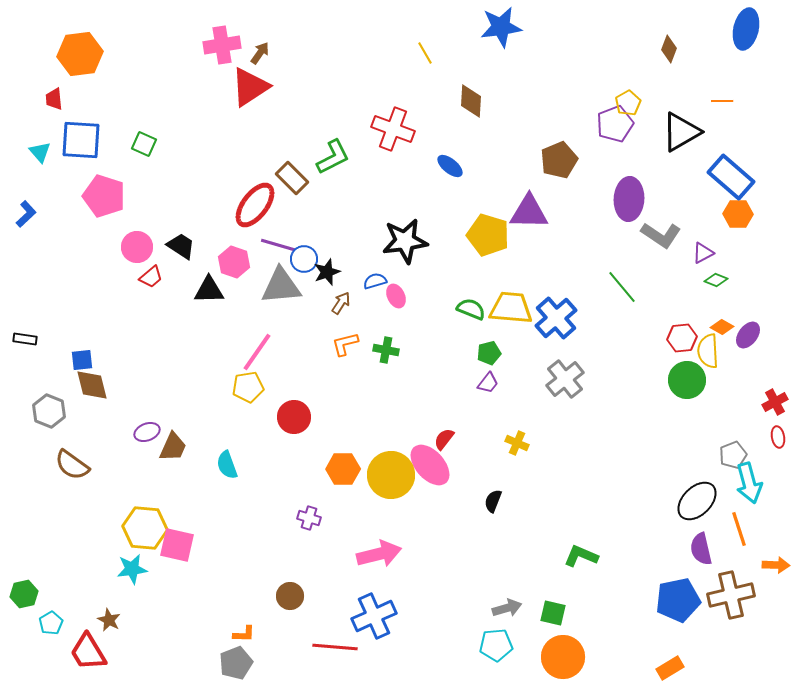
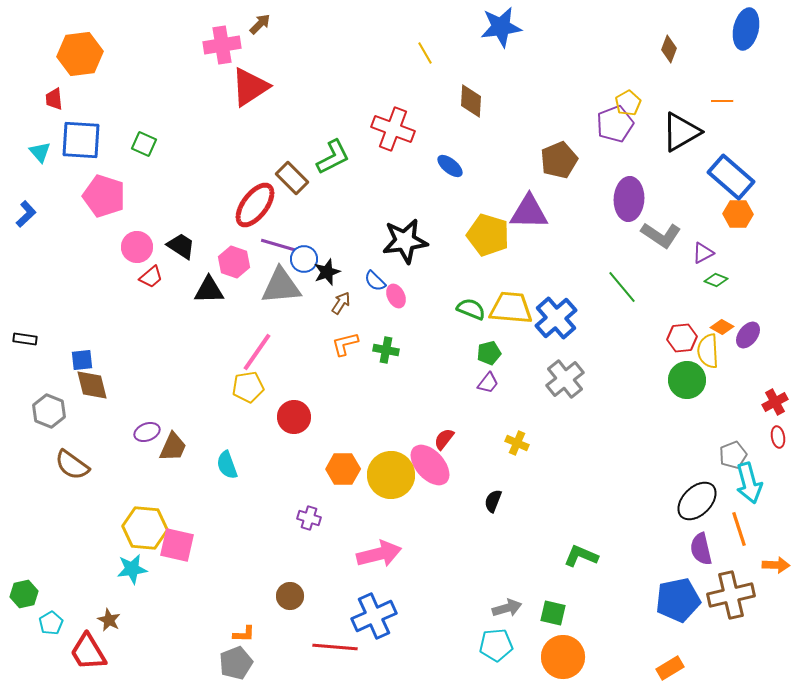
brown arrow at (260, 53): moved 29 px up; rotated 10 degrees clockwise
blue semicircle at (375, 281): rotated 120 degrees counterclockwise
